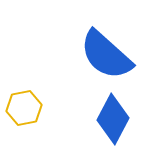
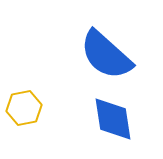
blue diamond: rotated 36 degrees counterclockwise
